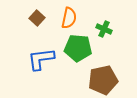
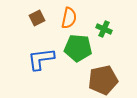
brown square: rotated 21 degrees clockwise
